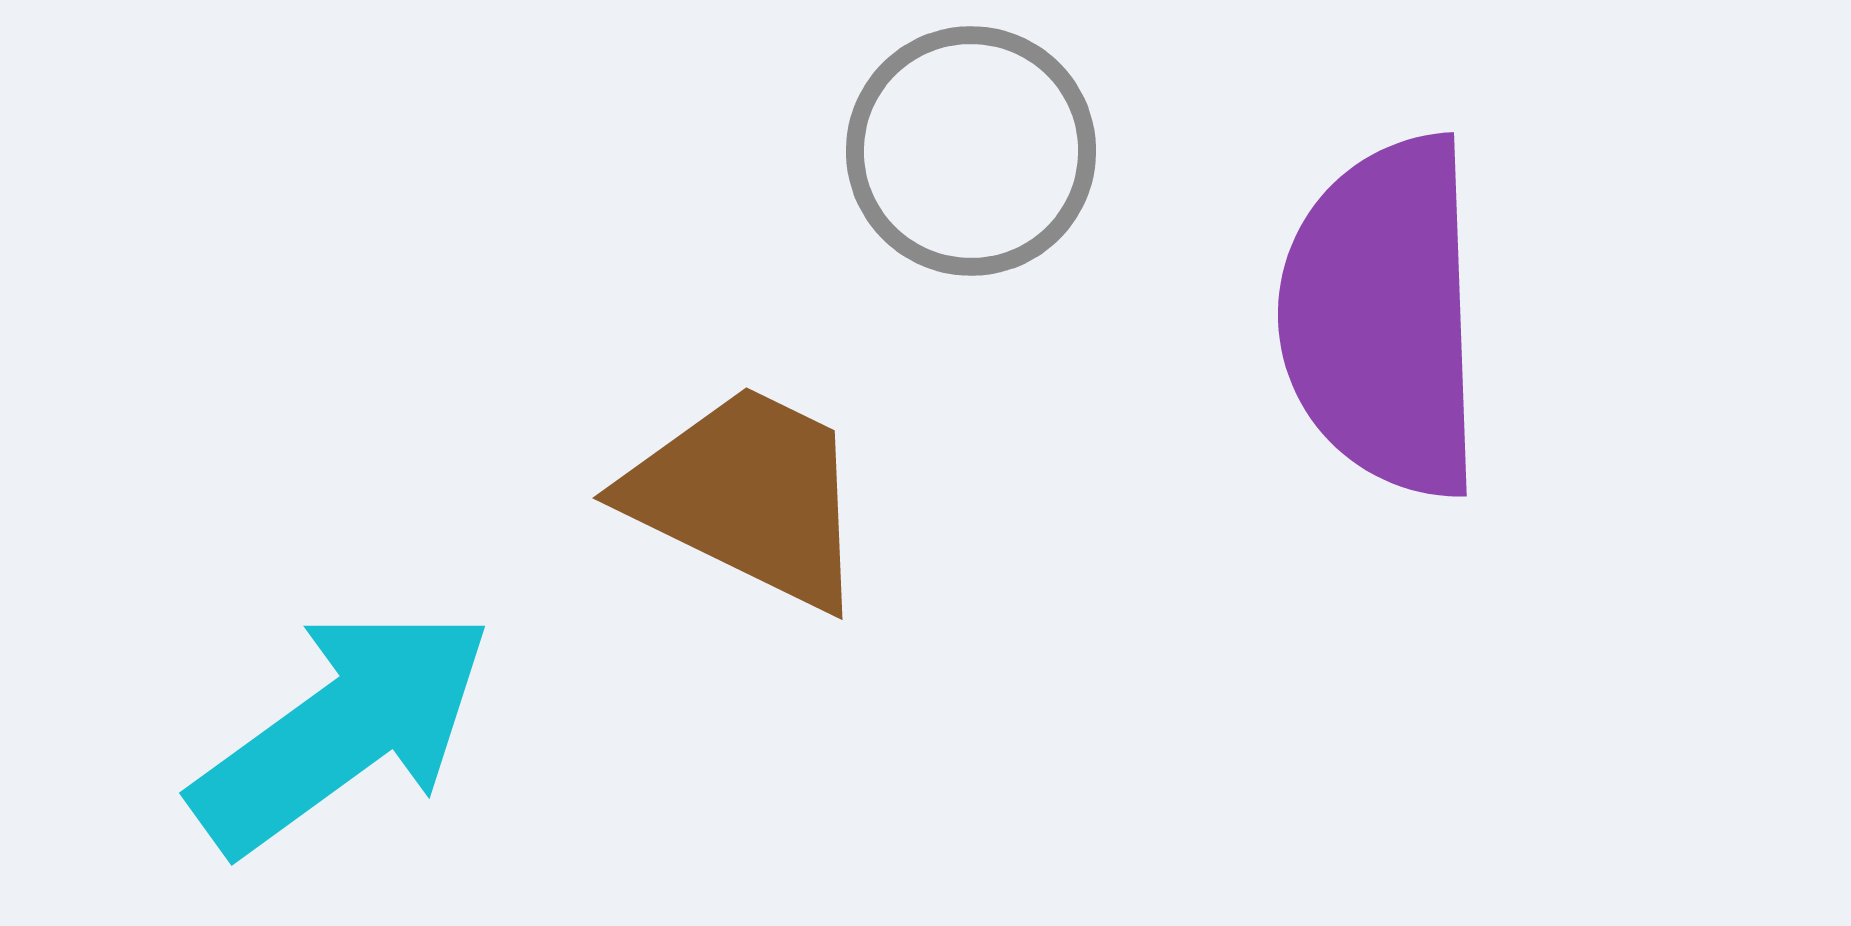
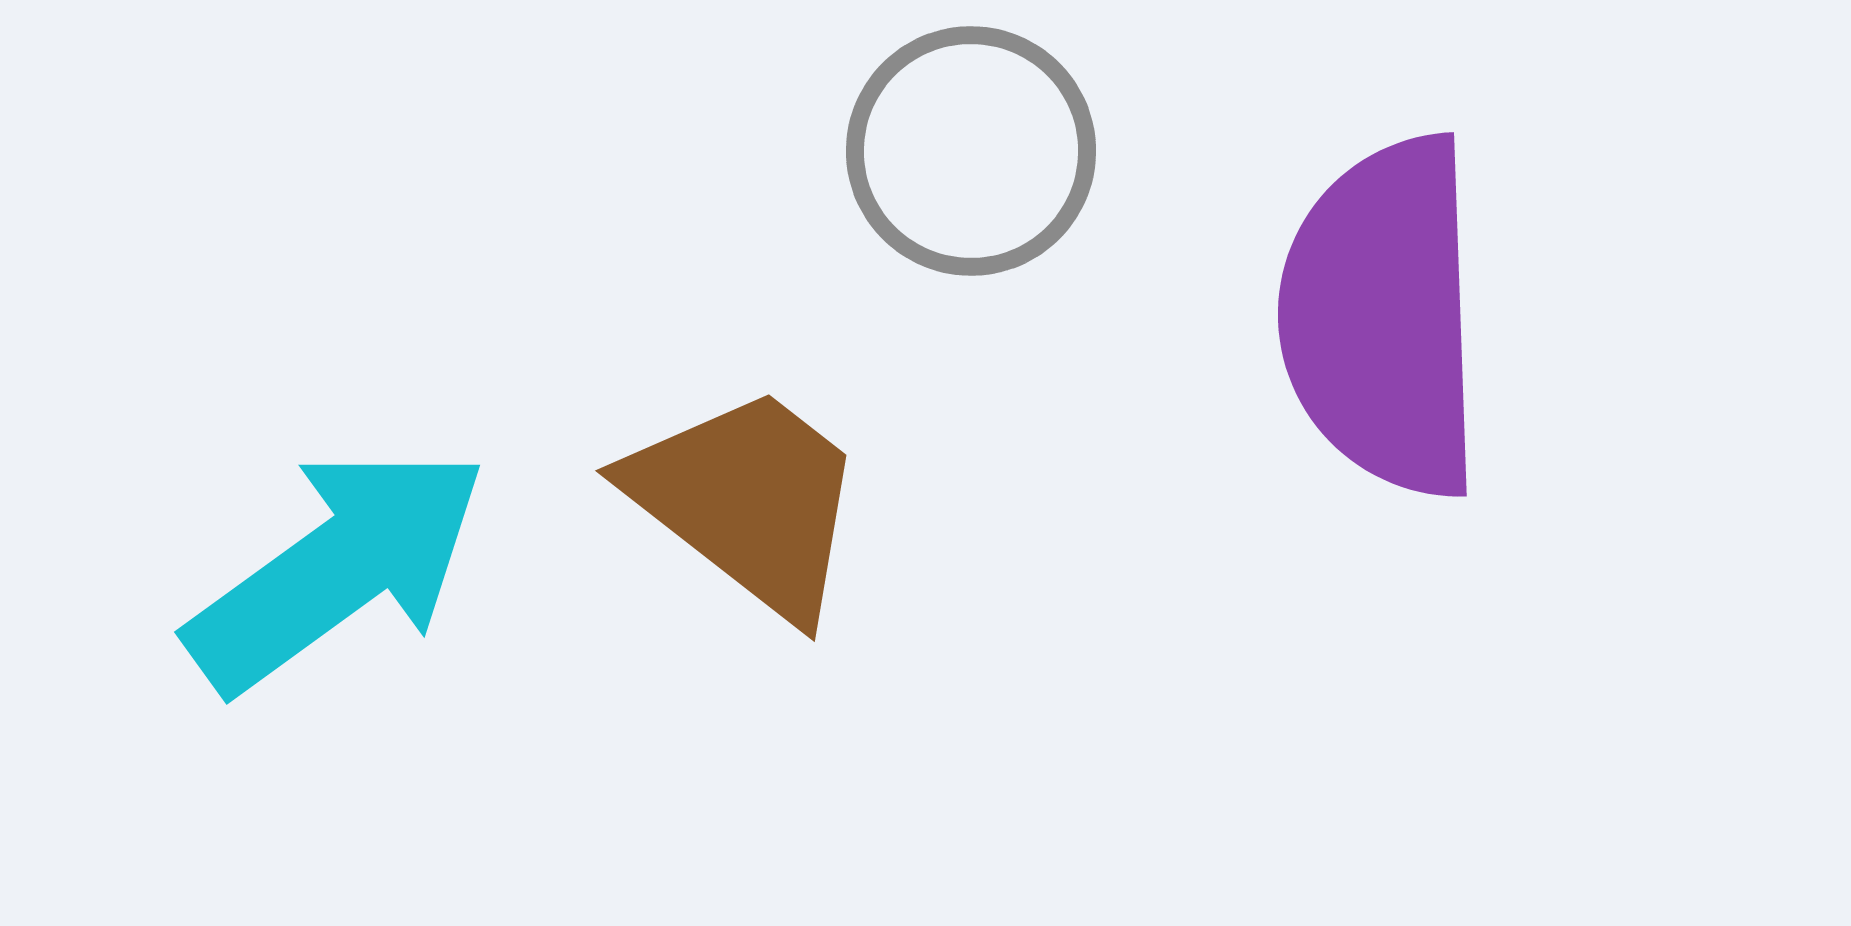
brown trapezoid: moved 5 px down; rotated 12 degrees clockwise
cyan arrow: moved 5 px left, 161 px up
